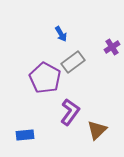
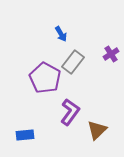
purple cross: moved 1 px left, 7 px down
gray rectangle: rotated 15 degrees counterclockwise
